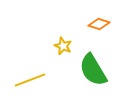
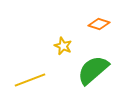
green semicircle: rotated 80 degrees clockwise
